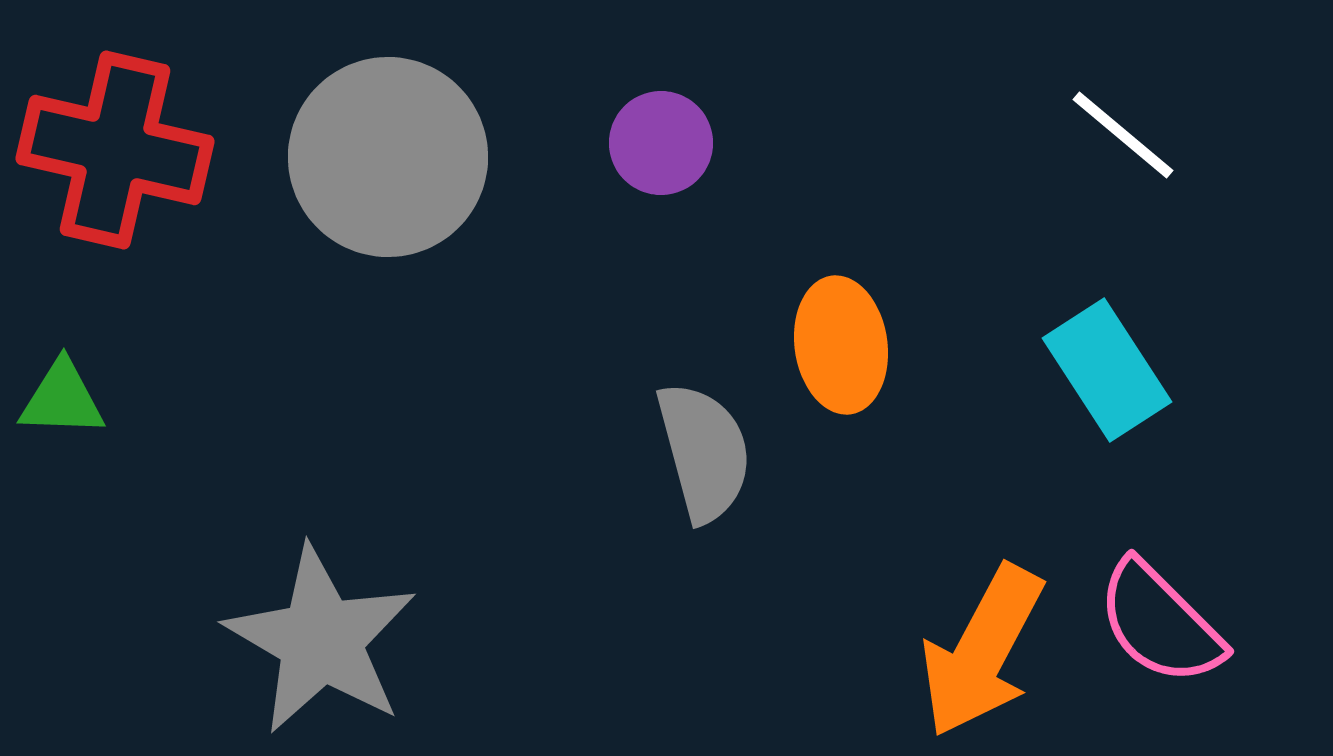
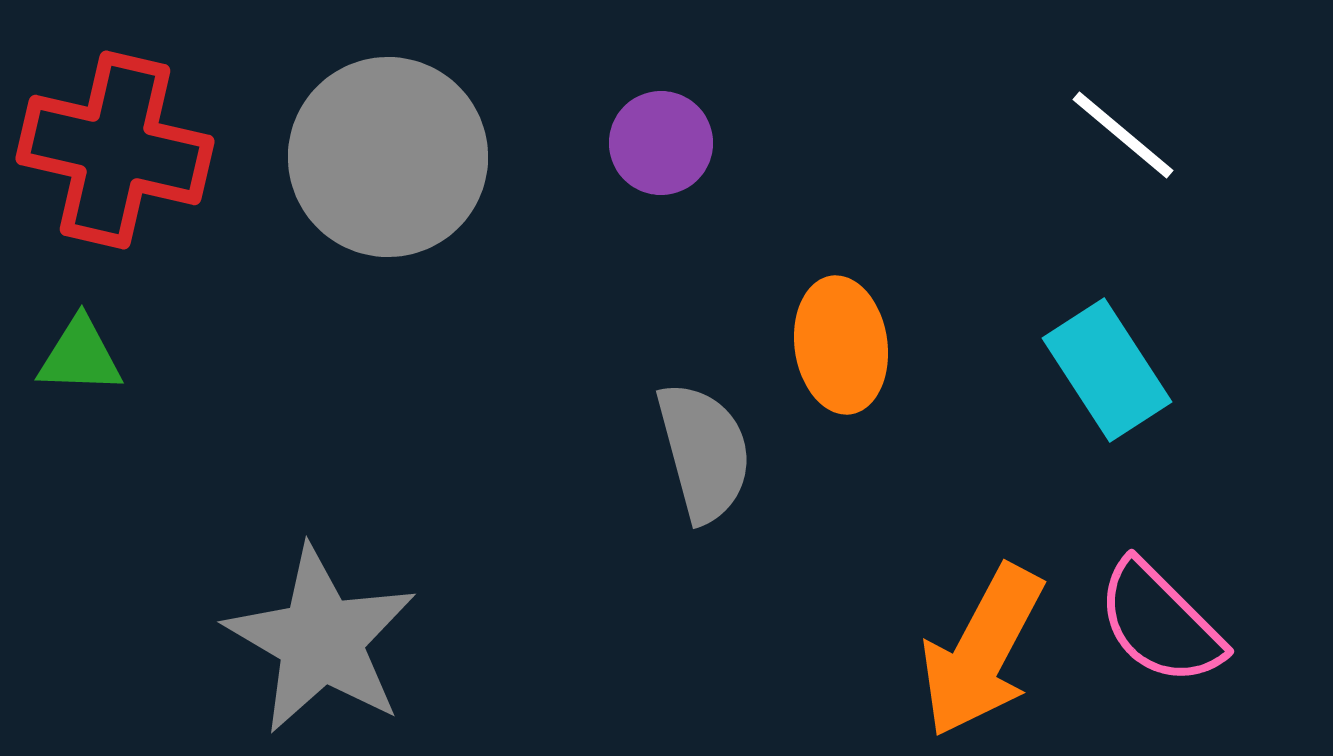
green triangle: moved 18 px right, 43 px up
